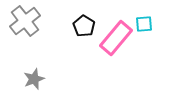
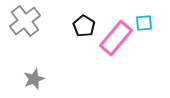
cyan square: moved 1 px up
